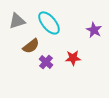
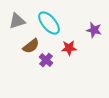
purple star: rotated 14 degrees counterclockwise
red star: moved 4 px left, 10 px up
purple cross: moved 2 px up
